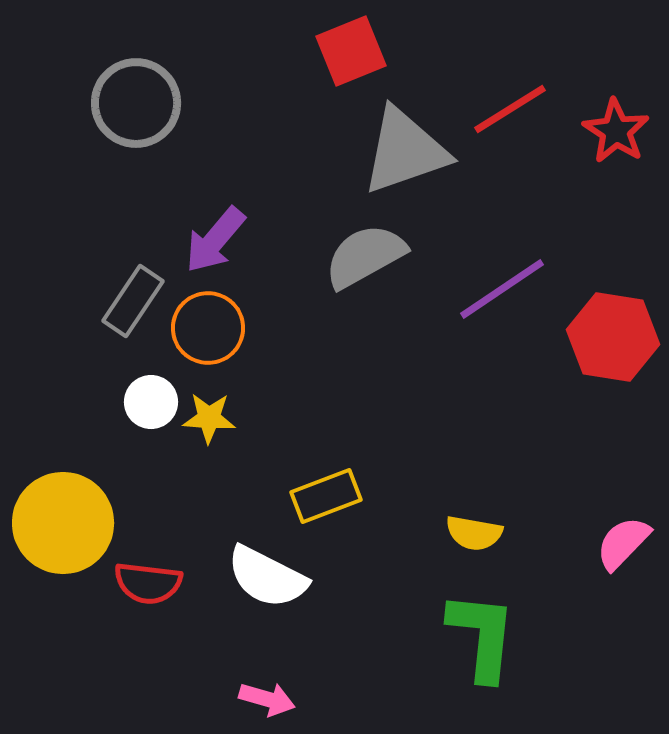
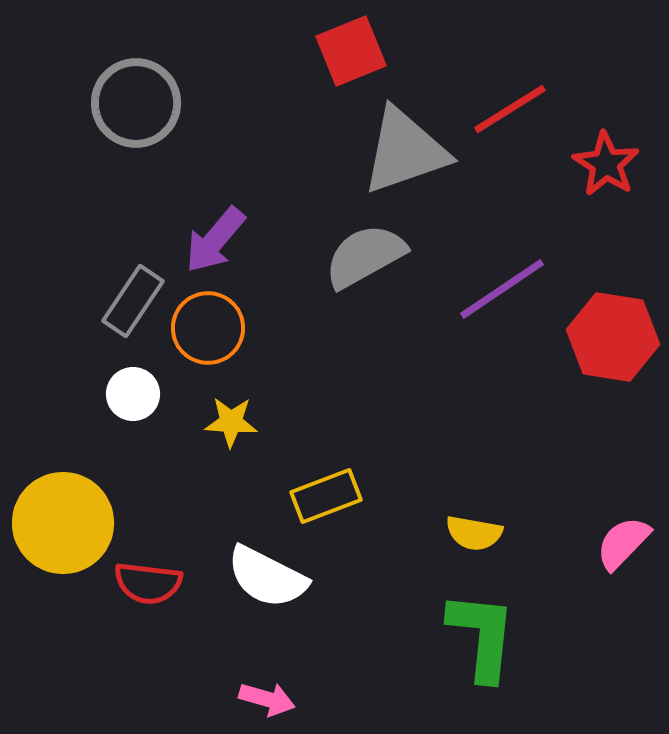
red star: moved 10 px left, 33 px down
white circle: moved 18 px left, 8 px up
yellow star: moved 22 px right, 4 px down
